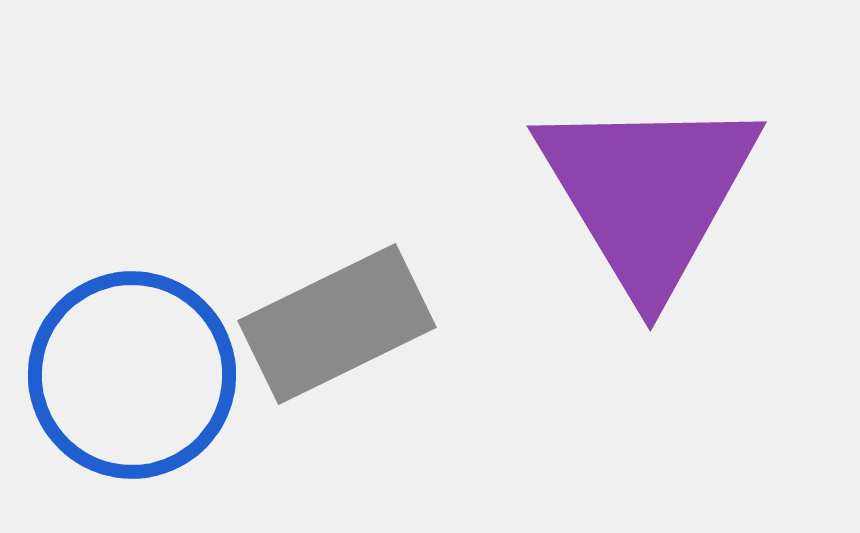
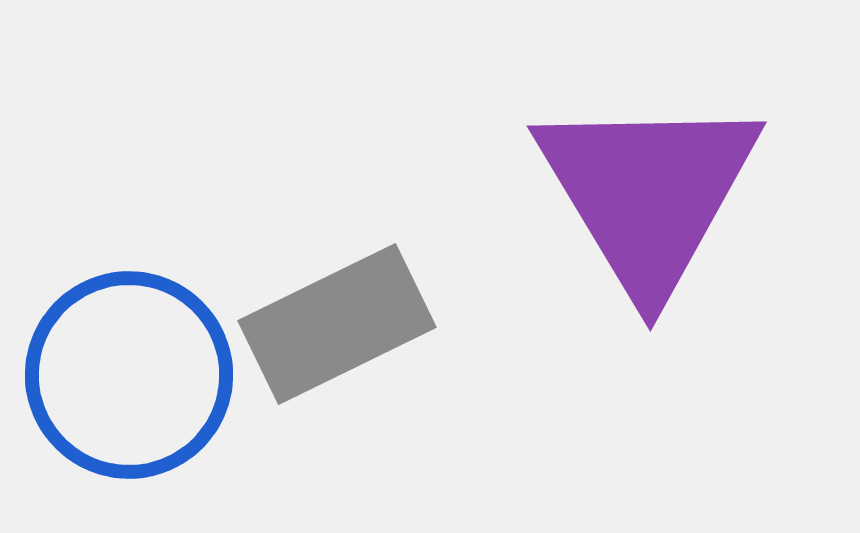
blue circle: moved 3 px left
